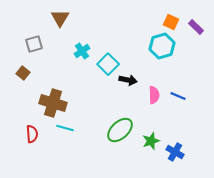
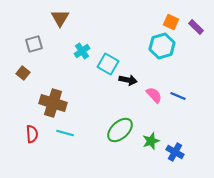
cyan square: rotated 15 degrees counterclockwise
pink semicircle: rotated 42 degrees counterclockwise
cyan line: moved 5 px down
